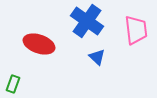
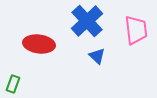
blue cross: rotated 12 degrees clockwise
red ellipse: rotated 12 degrees counterclockwise
blue triangle: moved 1 px up
